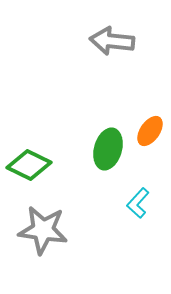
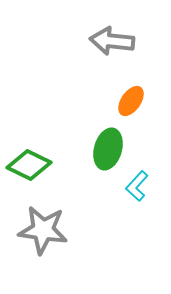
orange ellipse: moved 19 px left, 30 px up
cyan L-shape: moved 1 px left, 17 px up
